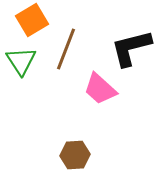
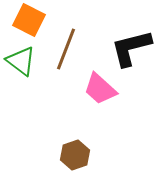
orange square: moved 3 px left; rotated 32 degrees counterclockwise
green triangle: rotated 20 degrees counterclockwise
brown hexagon: rotated 16 degrees counterclockwise
